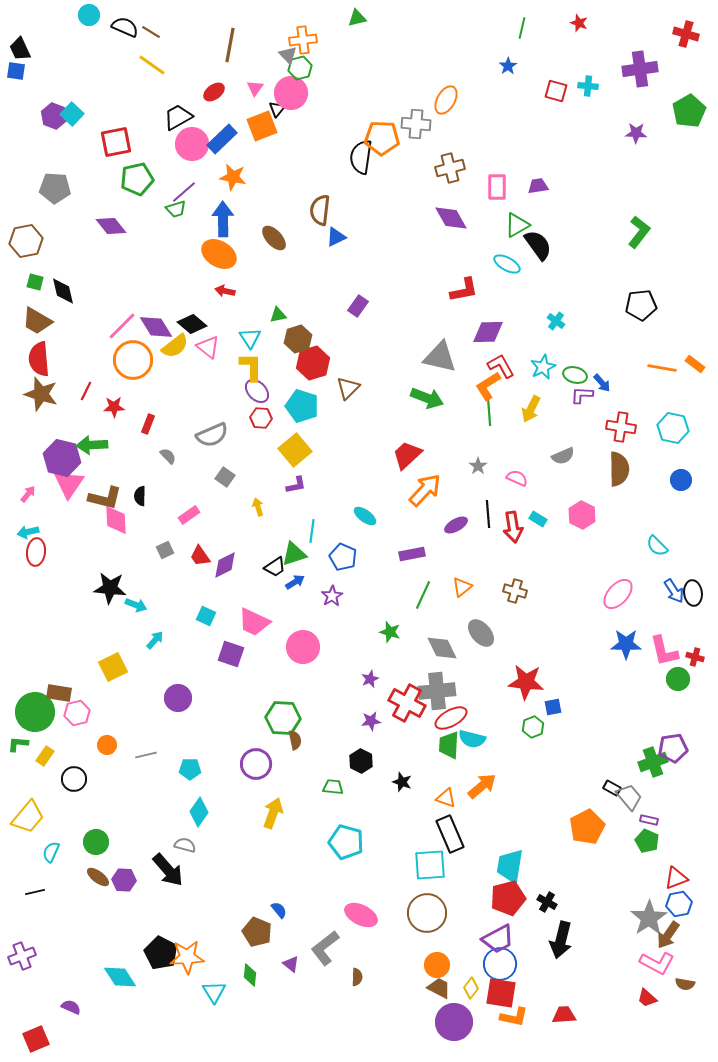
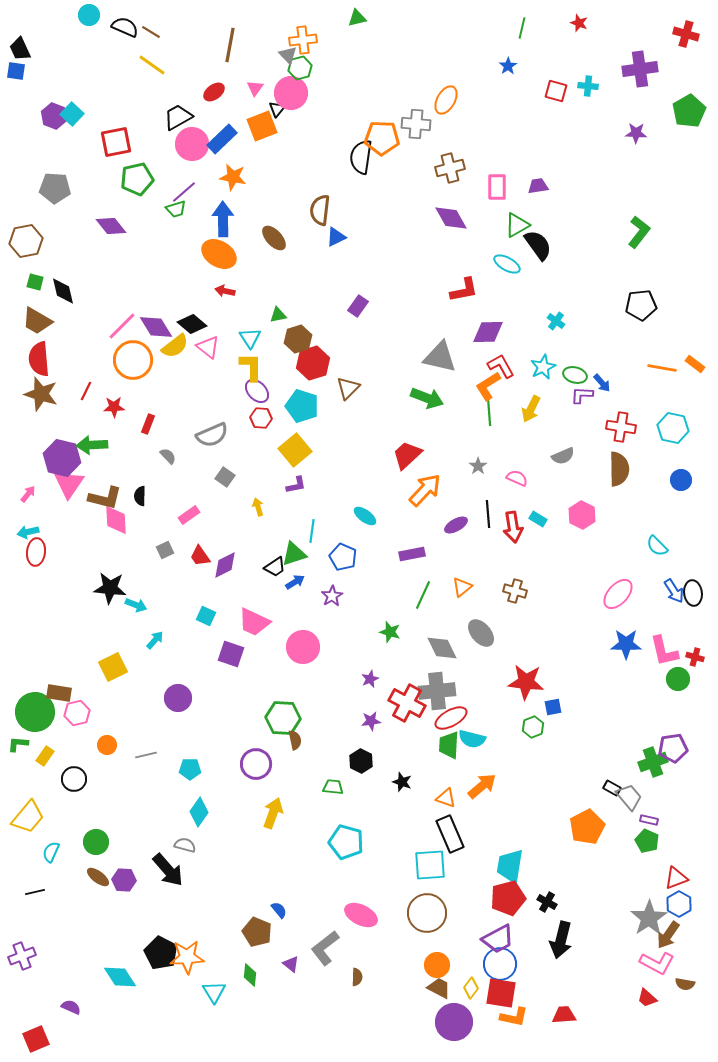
blue hexagon at (679, 904): rotated 20 degrees counterclockwise
